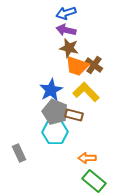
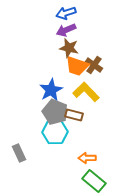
purple arrow: rotated 36 degrees counterclockwise
